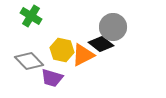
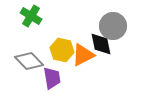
gray circle: moved 1 px up
black diamond: rotated 40 degrees clockwise
purple trapezoid: rotated 115 degrees counterclockwise
